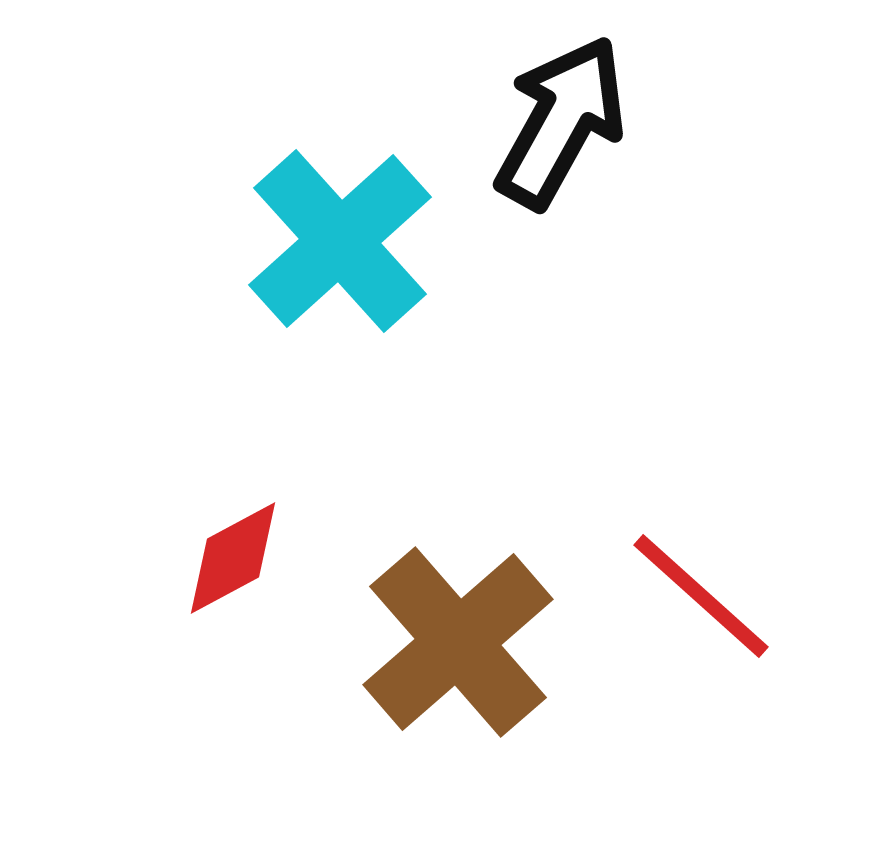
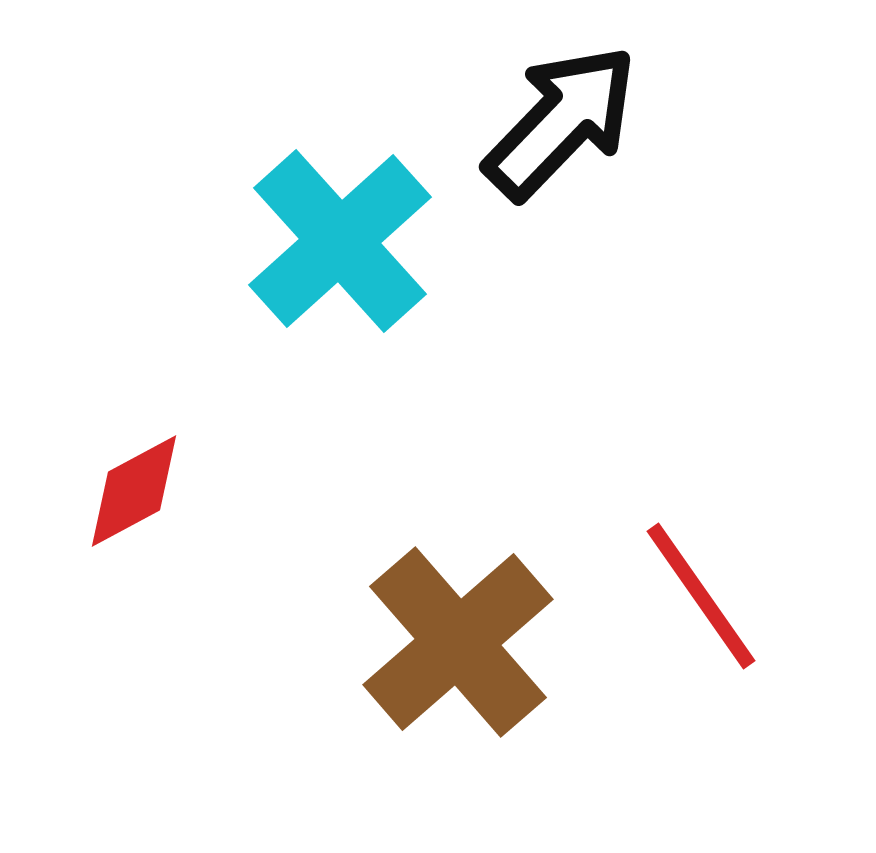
black arrow: rotated 15 degrees clockwise
red diamond: moved 99 px left, 67 px up
red line: rotated 13 degrees clockwise
